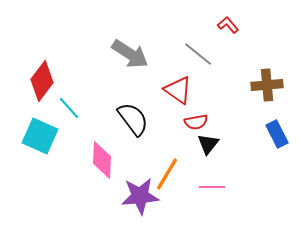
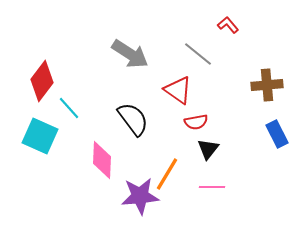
black triangle: moved 5 px down
